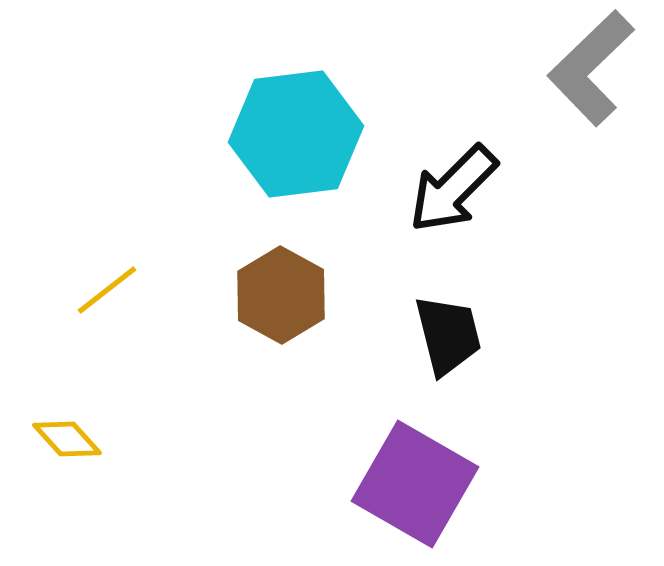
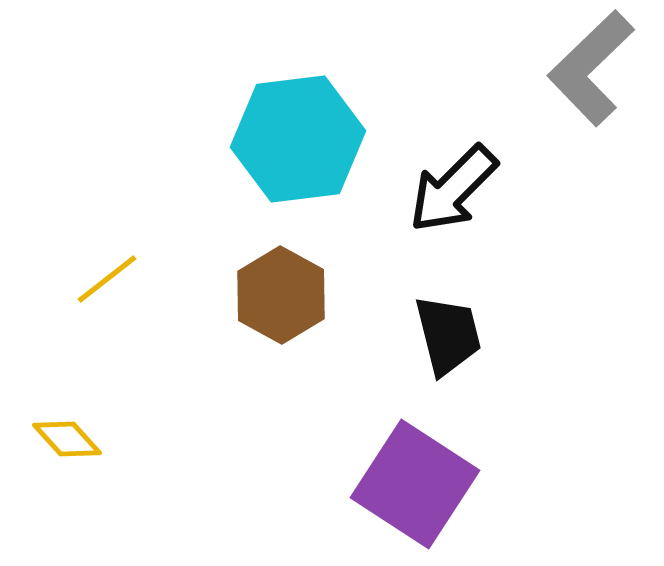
cyan hexagon: moved 2 px right, 5 px down
yellow line: moved 11 px up
purple square: rotated 3 degrees clockwise
